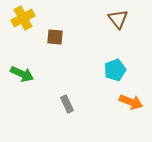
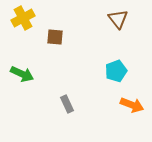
cyan pentagon: moved 1 px right, 1 px down
orange arrow: moved 1 px right, 3 px down
